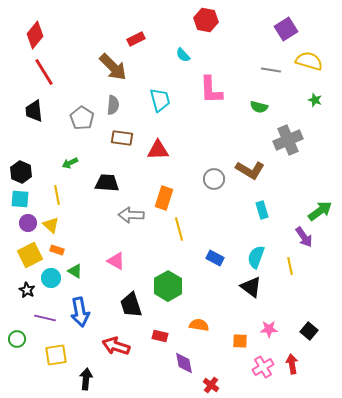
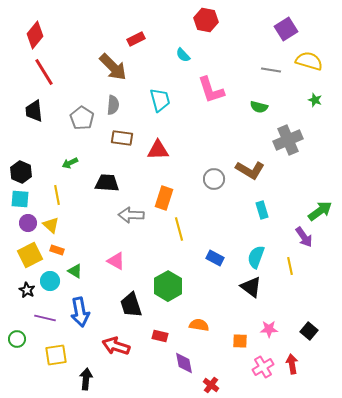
pink L-shape at (211, 90): rotated 16 degrees counterclockwise
cyan circle at (51, 278): moved 1 px left, 3 px down
